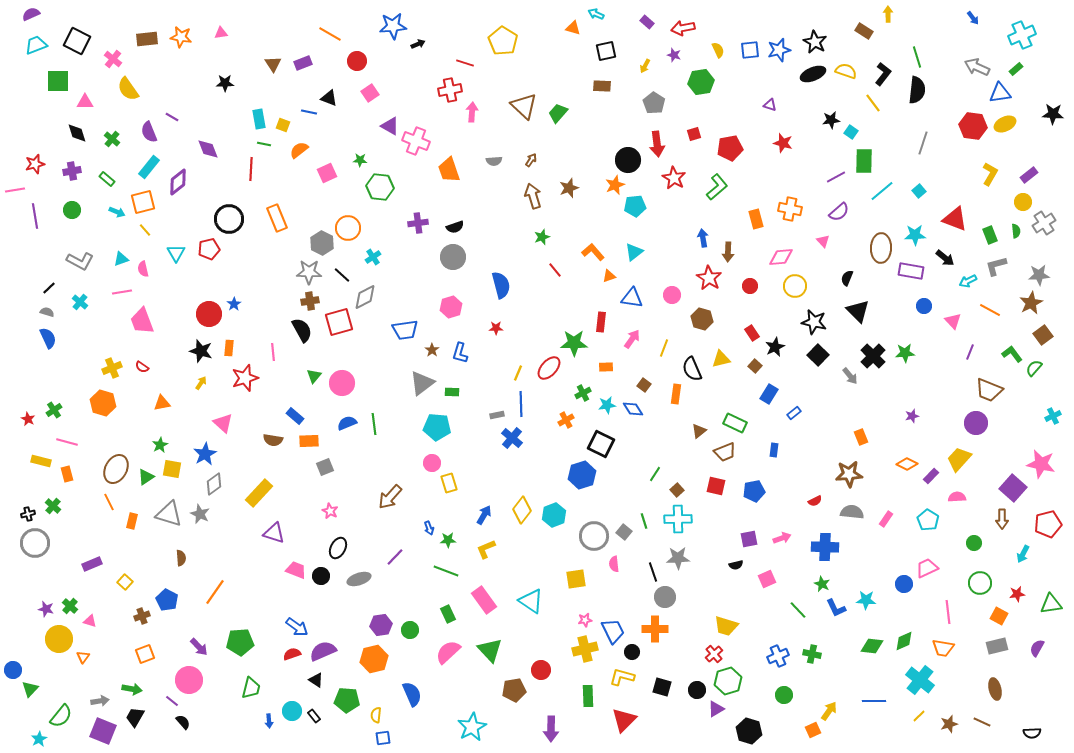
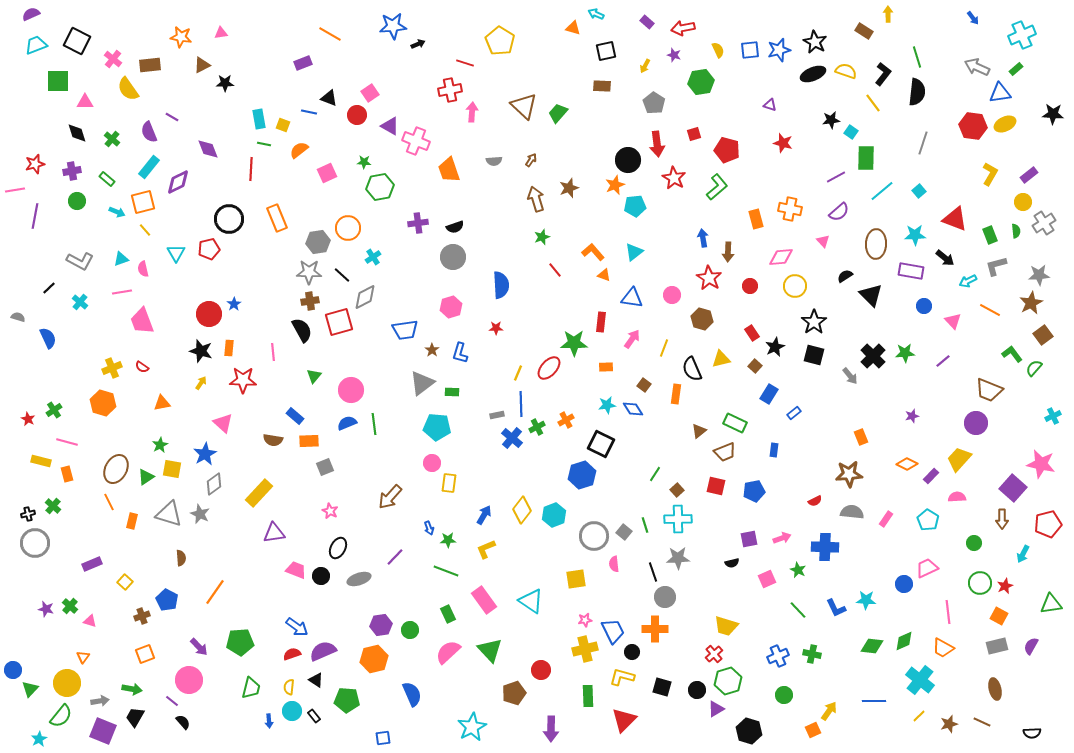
brown rectangle at (147, 39): moved 3 px right, 26 px down
yellow pentagon at (503, 41): moved 3 px left
red circle at (357, 61): moved 54 px down
brown triangle at (273, 64): moved 71 px left, 1 px down; rotated 36 degrees clockwise
black semicircle at (917, 90): moved 2 px down
red pentagon at (730, 148): moved 3 px left, 2 px down; rotated 25 degrees clockwise
green star at (360, 160): moved 4 px right, 2 px down
green rectangle at (864, 161): moved 2 px right, 3 px up
purple diamond at (178, 182): rotated 12 degrees clockwise
green hexagon at (380, 187): rotated 16 degrees counterclockwise
brown arrow at (533, 196): moved 3 px right, 3 px down
green circle at (72, 210): moved 5 px right, 9 px up
purple line at (35, 216): rotated 20 degrees clockwise
gray hexagon at (322, 243): moved 4 px left, 1 px up; rotated 25 degrees clockwise
brown ellipse at (881, 248): moved 5 px left, 4 px up
orange triangle at (609, 276): moved 5 px left, 1 px up; rotated 40 degrees clockwise
black semicircle at (847, 278): moved 2 px left, 2 px up; rotated 35 degrees clockwise
blue semicircle at (501, 285): rotated 12 degrees clockwise
black triangle at (858, 311): moved 13 px right, 16 px up
gray semicircle at (47, 312): moved 29 px left, 5 px down
black star at (814, 322): rotated 25 degrees clockwise
purple line at (970, 352): moved 27 px left, 9 px down; rotated 28 degrees clockwise
black square at (818, 355): moved 4 px left; rotated 30 degrees counterclockwise
red star at (245, 378): moved 2 px left, 2 px down; rotated 20 degrees clockwise
pink circle at (342, 383): moved 9 px right, 7 px down
green cross at (583, 393): moved 46 px left, 34 px down
yellow rectangle at (449, 483): rotated 24 degrees clockwise
green line at (644, 521): moved 1 px right, 4 px down
purple triangle at (274, 533): rotated 25 degrees counterclockwise
black semicircle at (736, 565): moved 4 px left, 2 px up
green star at (822, 584): moved 24 px left, 14 px up
red star at (1017, 594): moved 12 px left, 8 px up; rotated 14 degrees counterclockwise
yellow circle at (59, 639): moved 8 px right, 44 px down
orange trapezoid at (943, 648): rotated 20 degrees clockwise
purple semicircle at (1037, 648): moved 6 px left, 2 px up
brown pentagon at (514, 690): moved 3 px down; rotated 10 degrees counterclockwise
yellow semicircle at (376, 715): moved 87 px left, 28 px up
